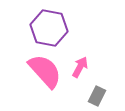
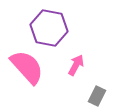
pink arrow: moved 4 px left, 2 px up
pink semicircle: moved 18 px left, 4 px up
